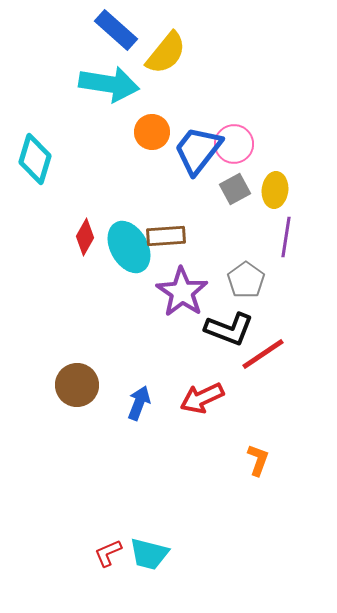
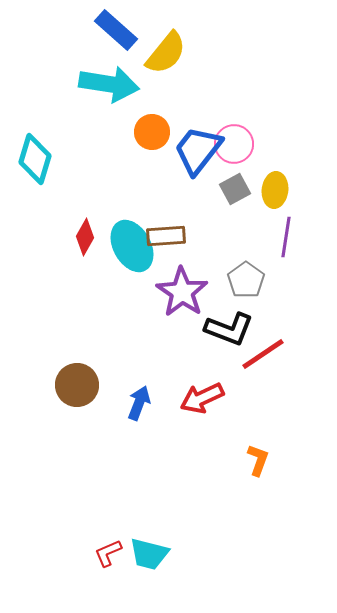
cyan ellipse: moved 3 px right, 1 px up
